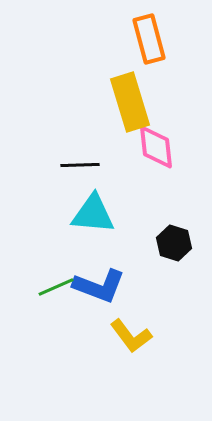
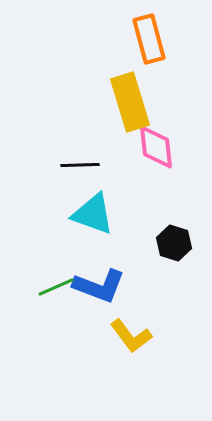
cyan triangle: rotated 15 degrees clockwise
